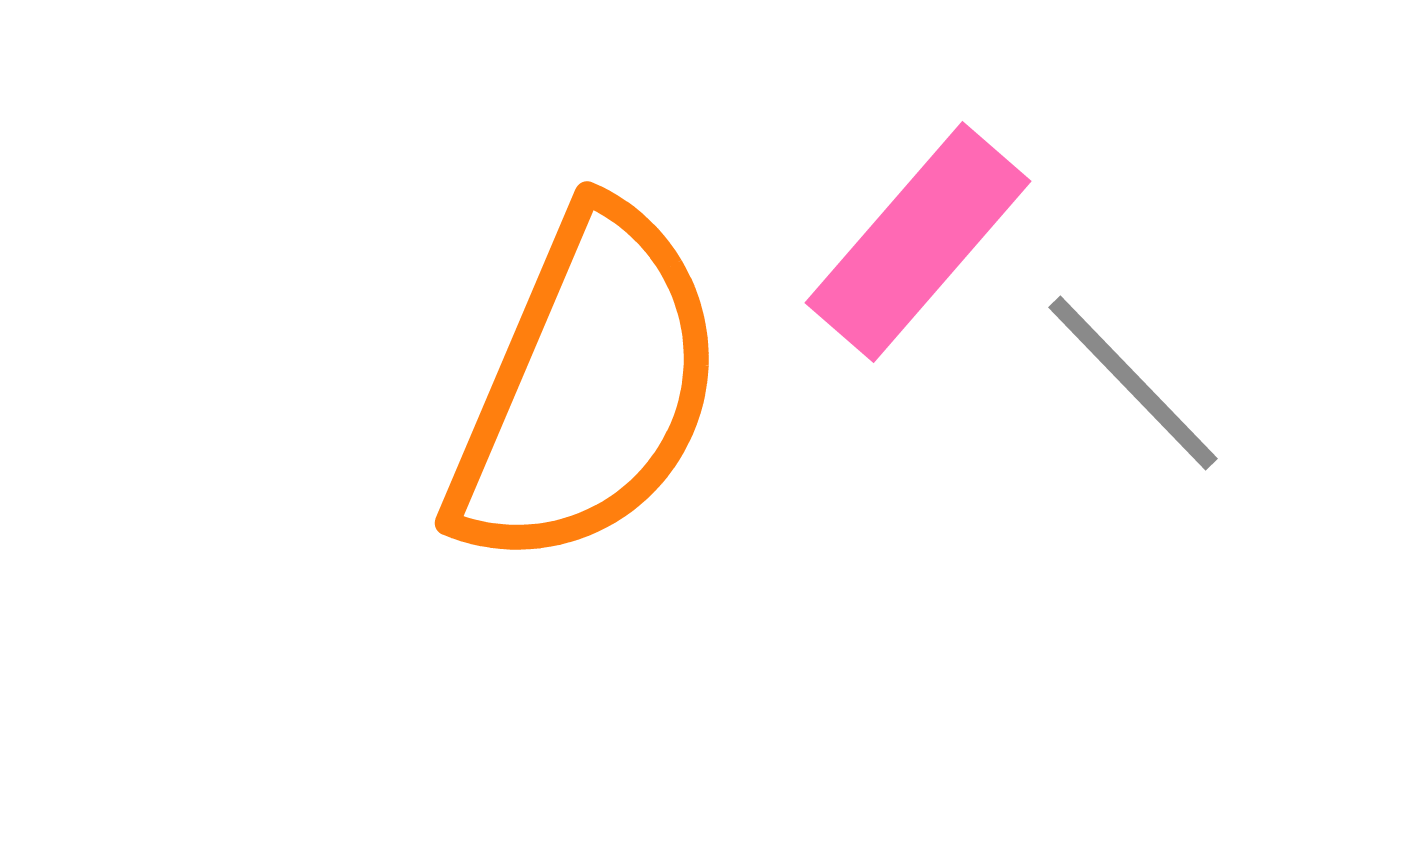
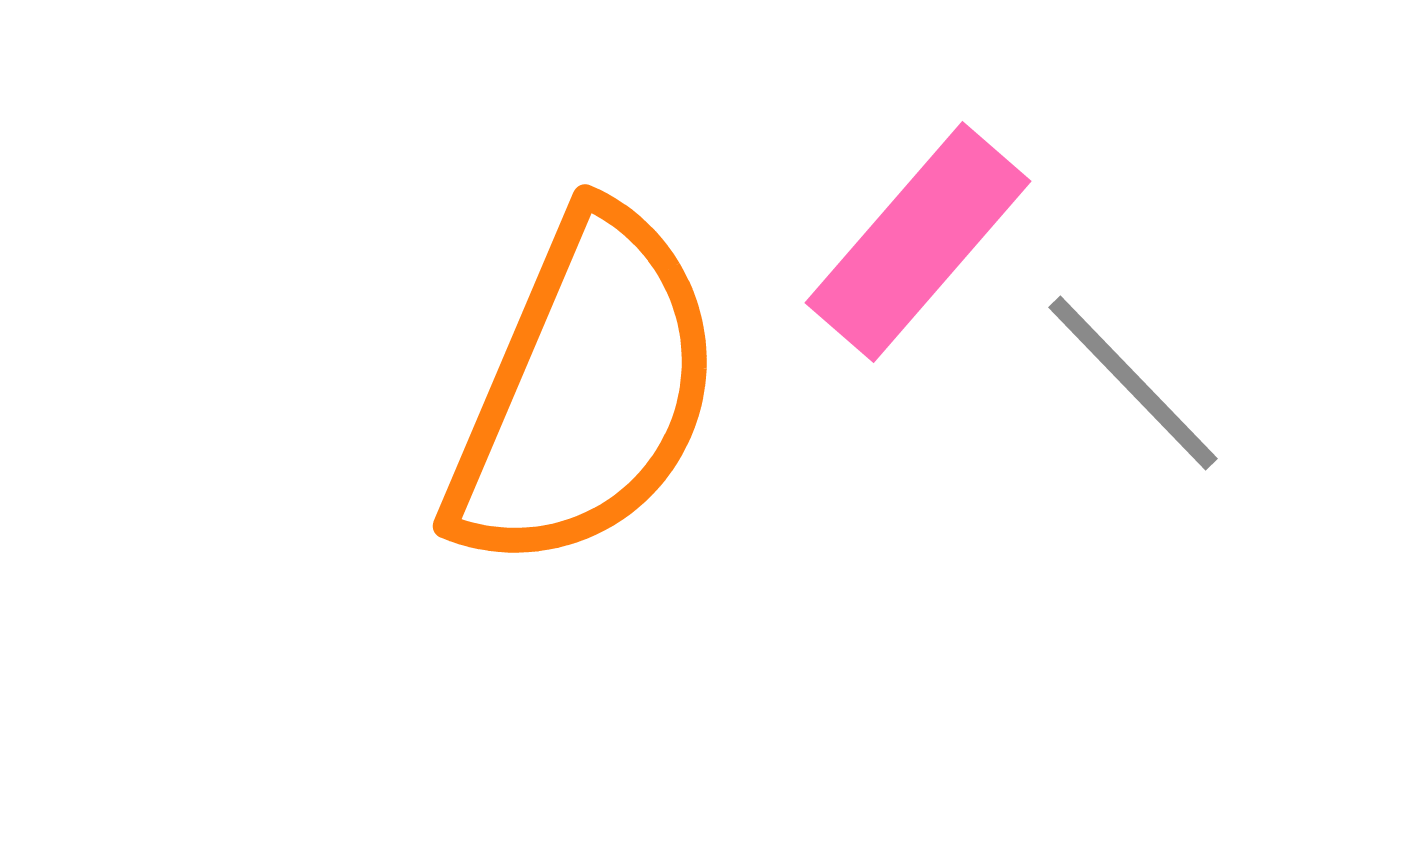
orange semicircle: moved 2 px left, 3 px down
